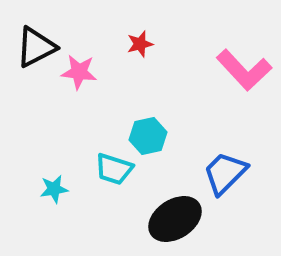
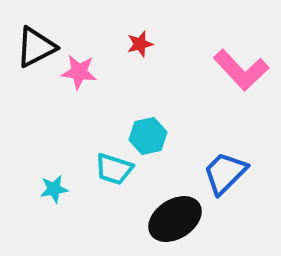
pink L-shape: moved 3 px left
